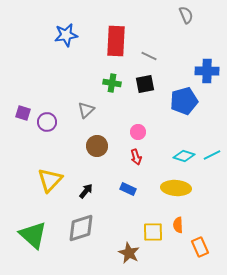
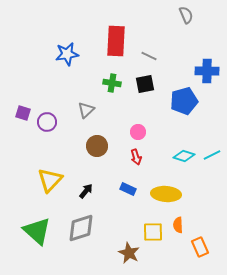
blue star: moved 1 px right, 19 px down
yellow ellipse: moved 10 px left, 6 px down
green triangle: moved 4 px right, 4 px up
